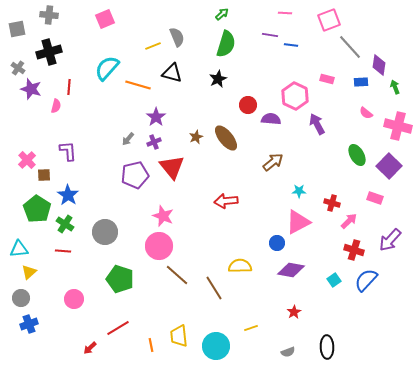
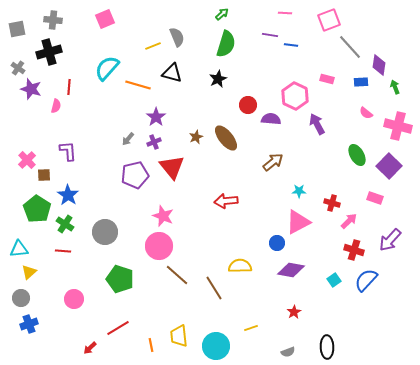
gray cross at (49, 15): moved 4 px right, 5 px down
